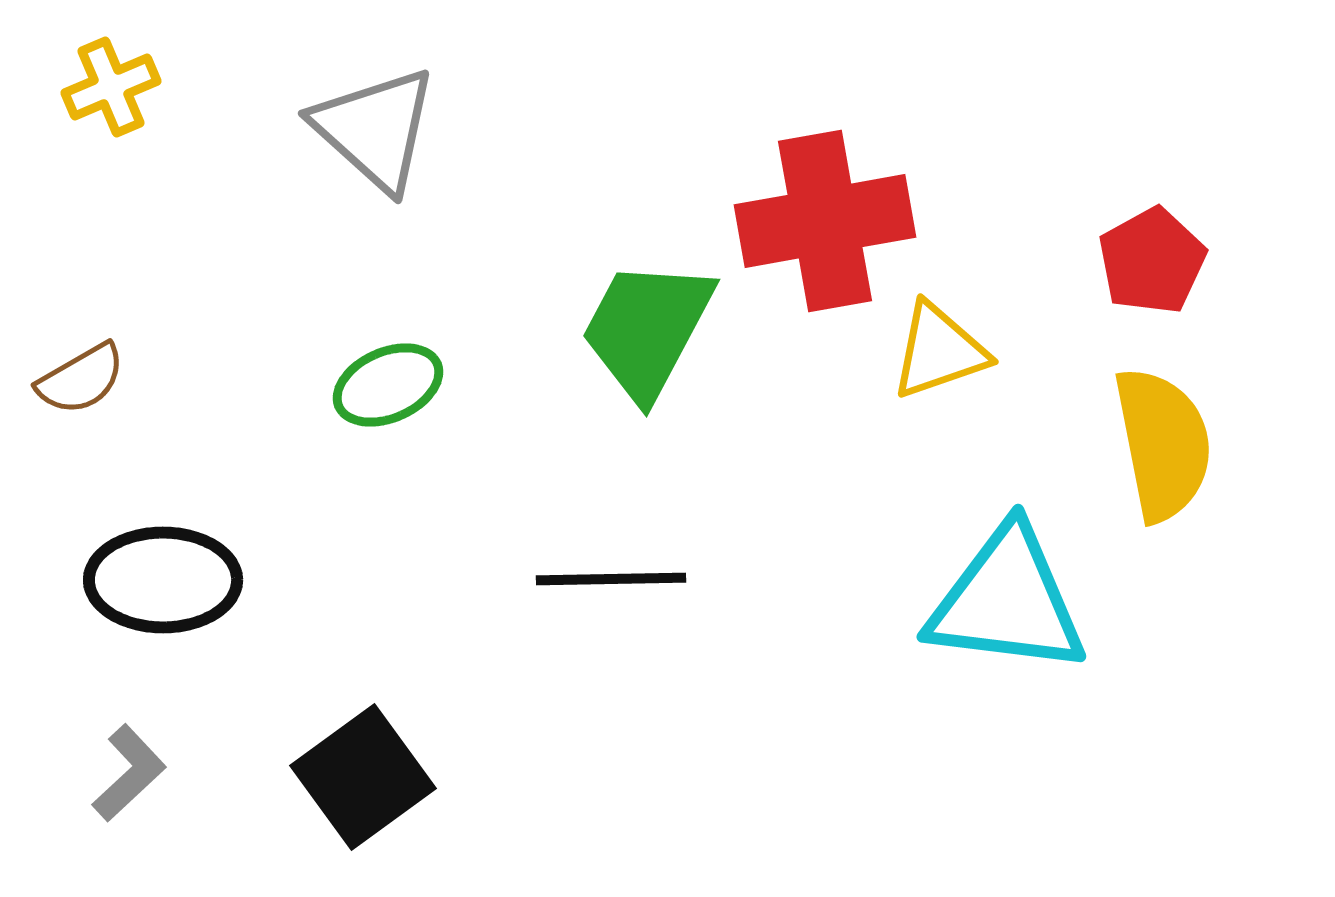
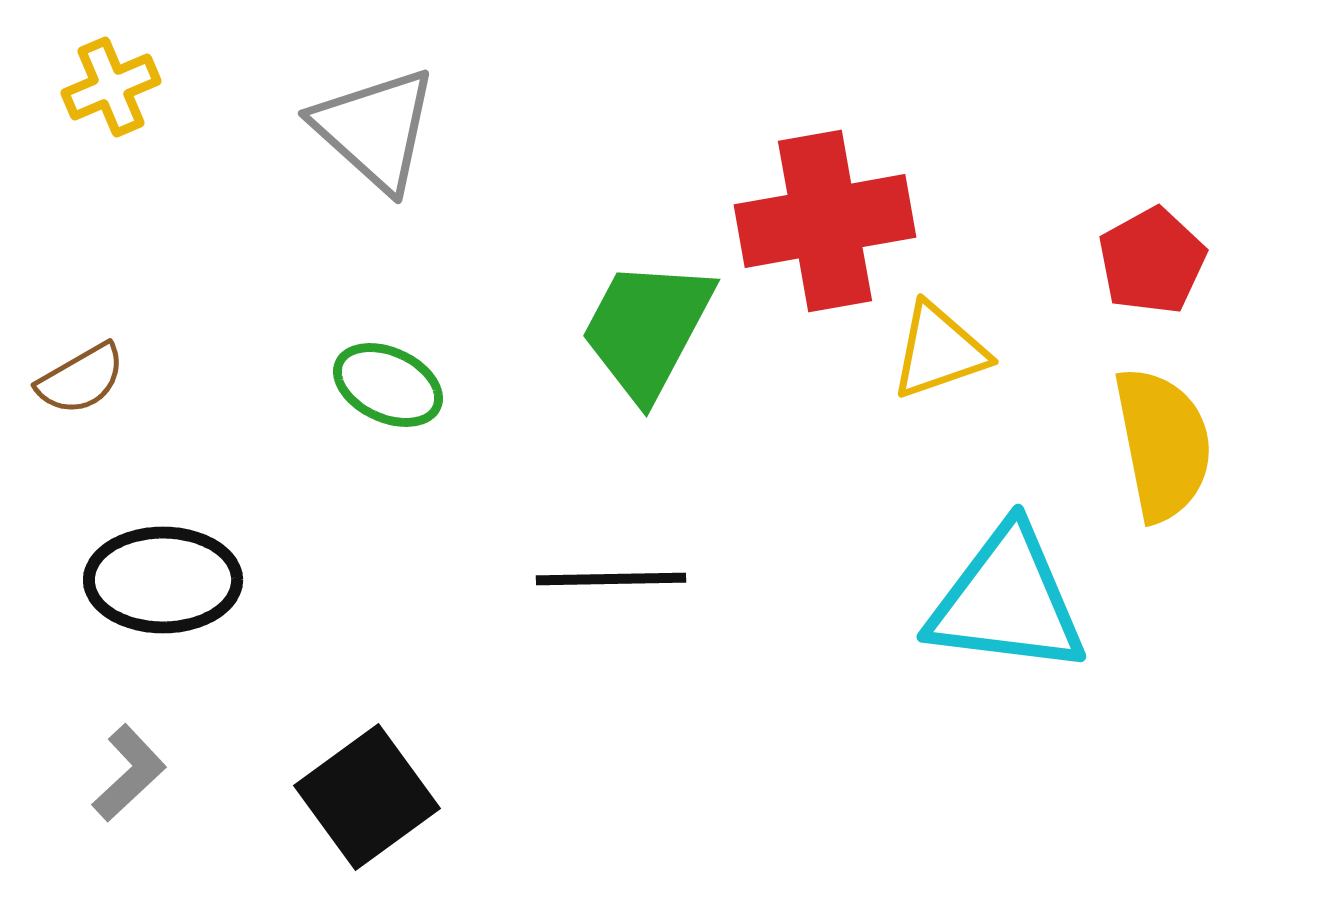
green ellipse: rotated 49 degrees clockwise
black square: moved 4 px right, 20 px down
